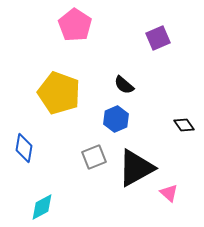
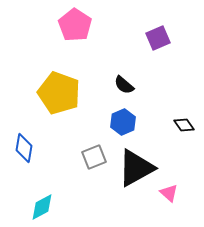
blue hexagon: moved 7 px right, 3 px down
